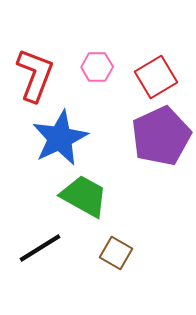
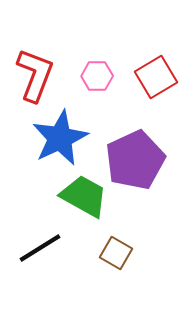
pink hexagon: moved 9 px down
purple pentagon: moved 26 px left, 24 px down
